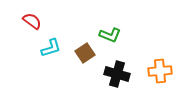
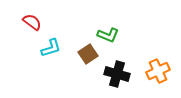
red semicircle: moved 1 px down
green L-shape: moved 2 px left
brown square: moved 3 px right, 1 px down
orange cross: moved 2 px left; rotated 20 degrees counterclockwise
